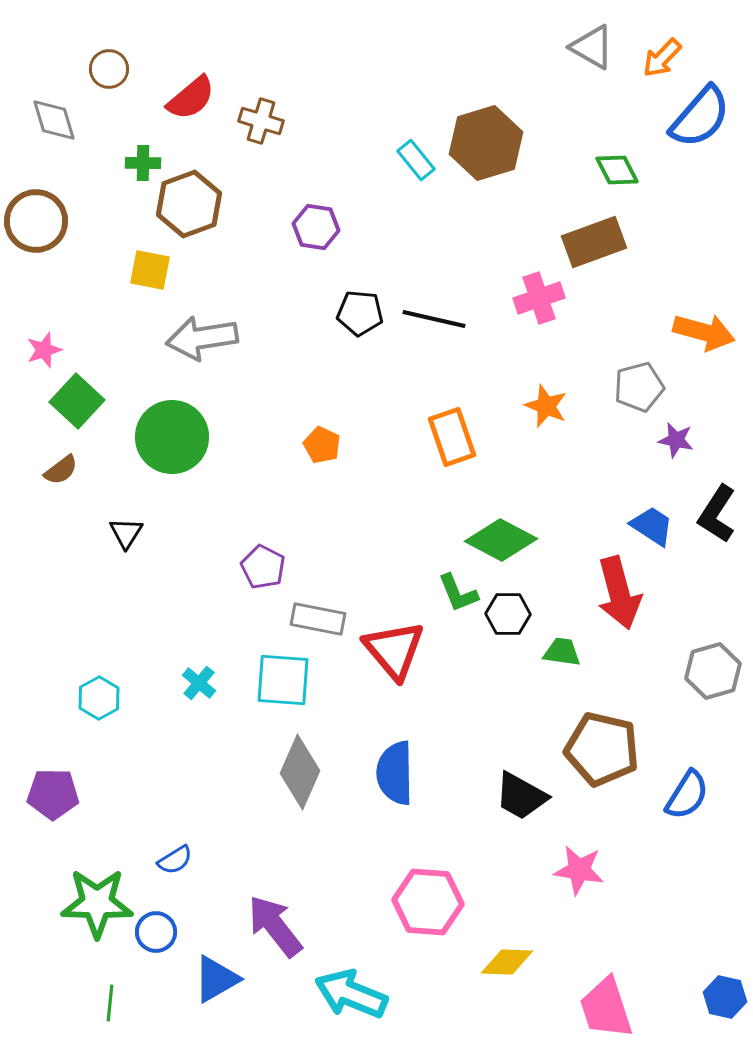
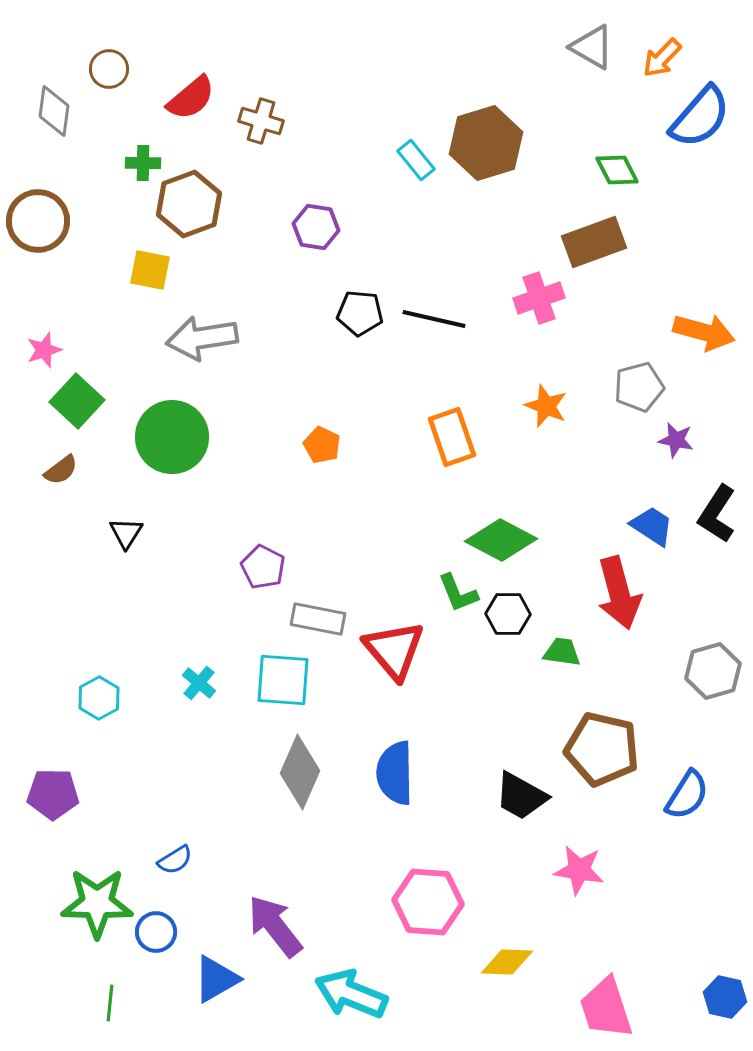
gray diamond at (54, 120): moved 9 px up; rotated 24 degrees clockwise
brown circle at (36, 221): moved 2 px right
